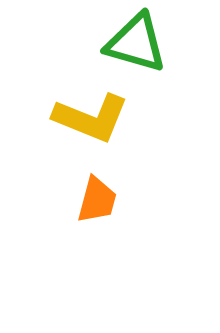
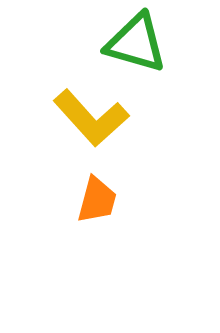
yellow L-shape: rotated 26 degrees clockwise
